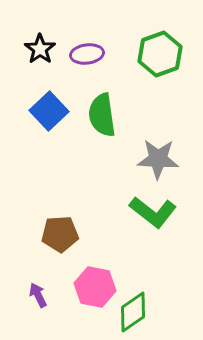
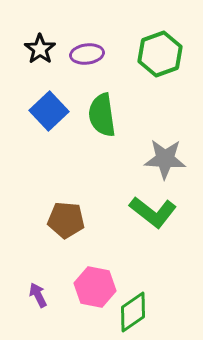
gray star: moved 7 px right
brown pentagon: moved 6 px right, 14 px up; rotated 9 degrees clockwise
